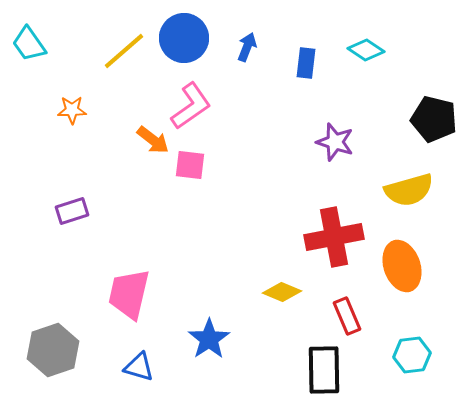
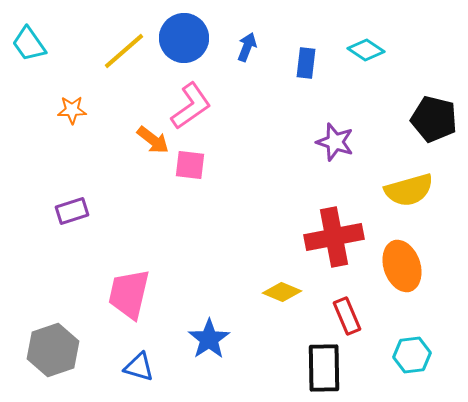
black rectangle: moved 2 px up
